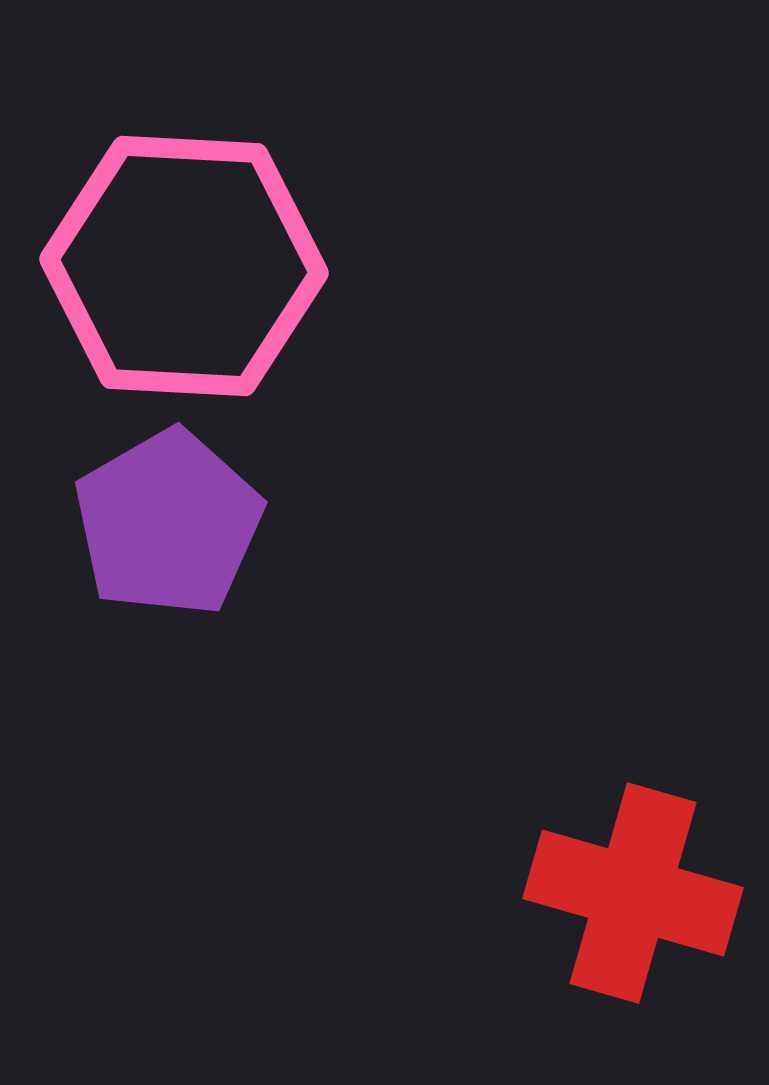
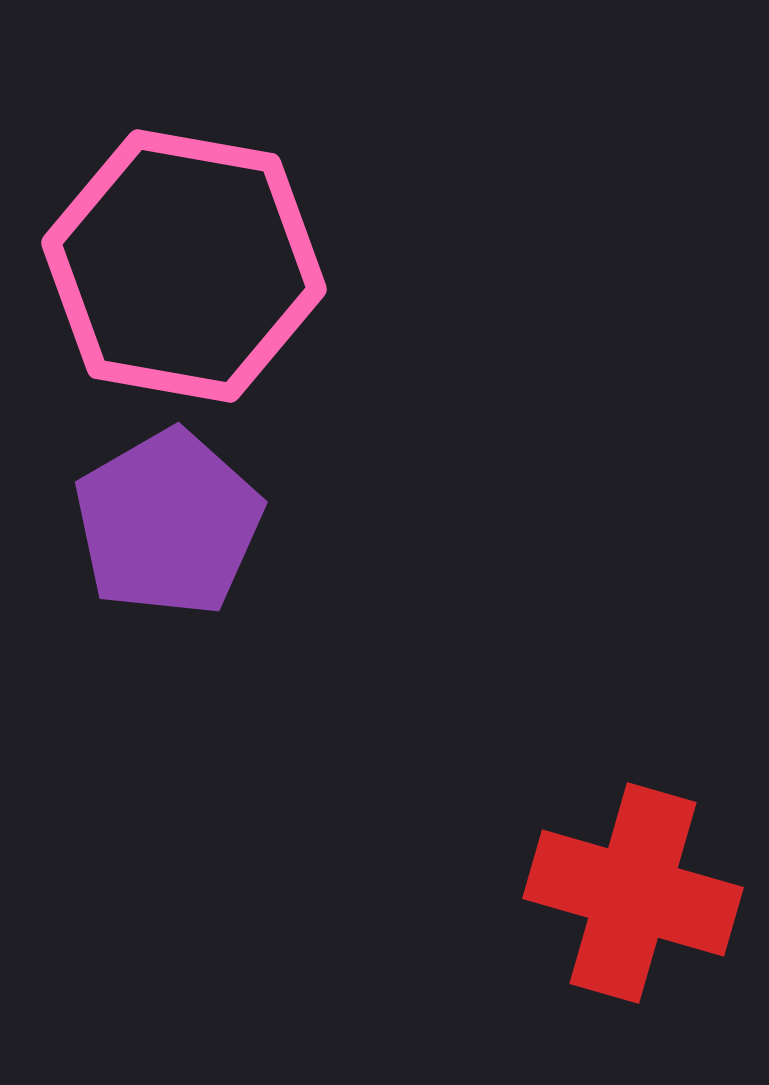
pink hexagon: rotated 7 degrees clockwise
